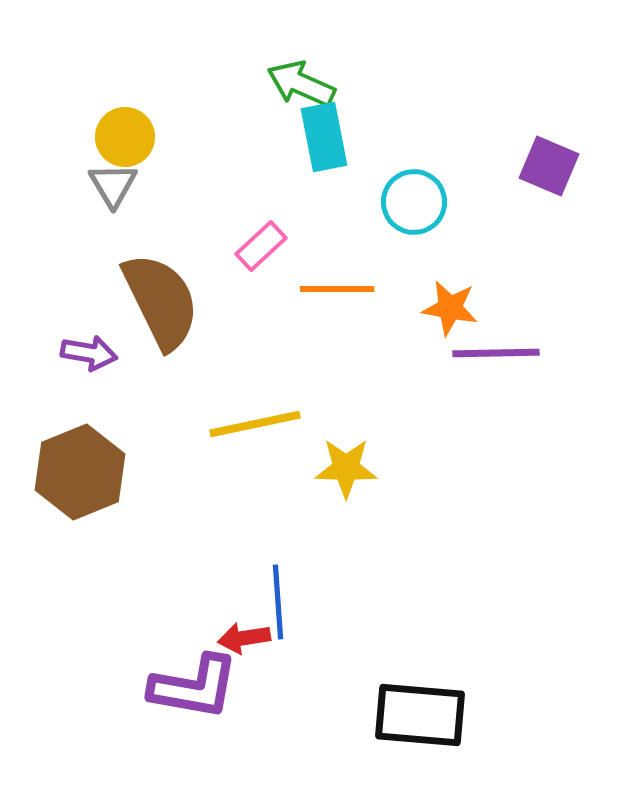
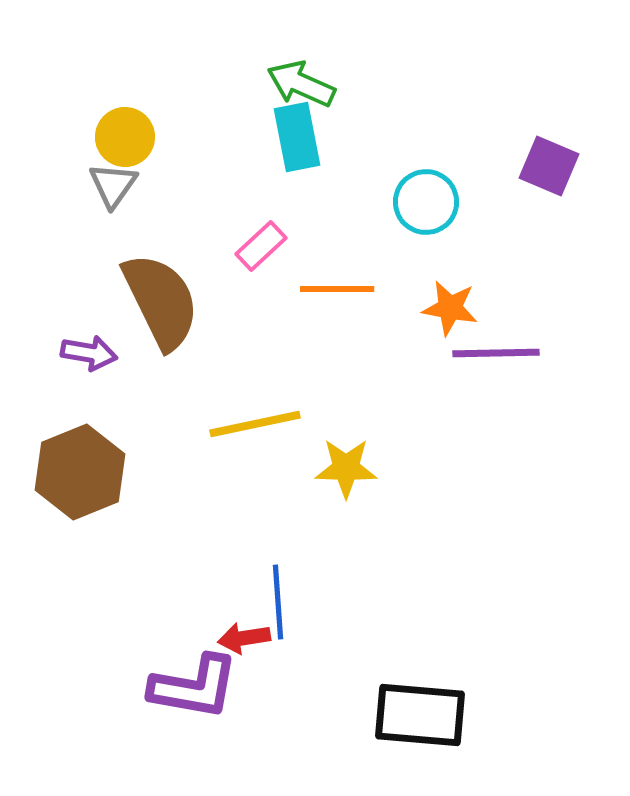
cyan rectangle: moved 27 px left
gray triangle: rotated 6 degrees clockwise
cyan circle: moved 12 px right
